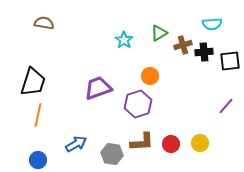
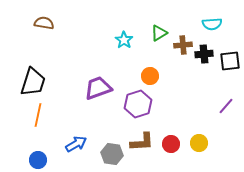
brown cross: rotated 12 degrees clockwise
black cross: moved 2 px down
yellow circle: moved 1 px left
